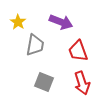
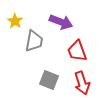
yellow star: moved 3 px left, 1 px up
gray trapezoid: moved 1 px left, 4 px up
red trapezoid: moved 1 px left
gray square: moved 5 px right, 2 px up
